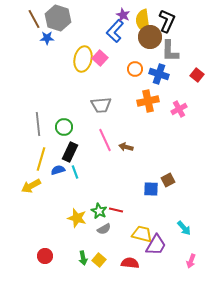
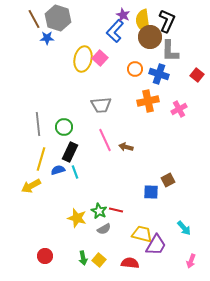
blue square: moved 3 px down
